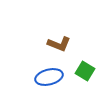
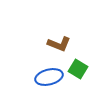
green square: moved 7 px left, 2 px up
